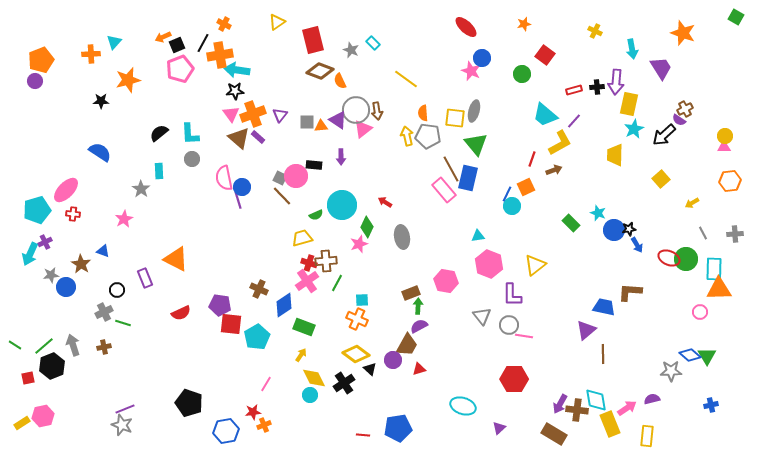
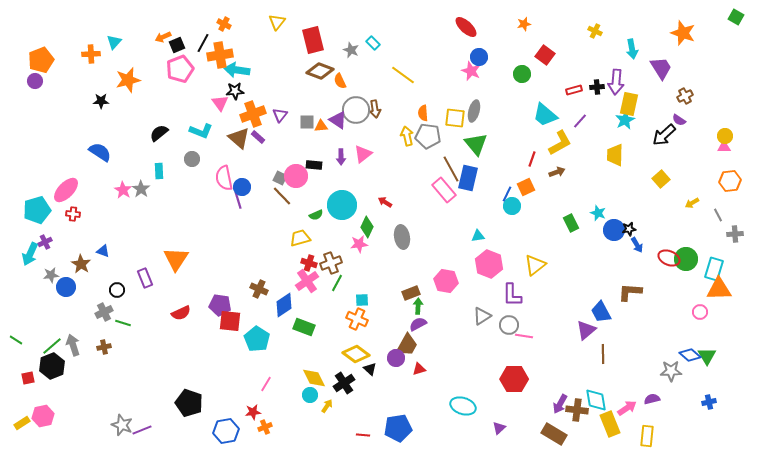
yellow triangle at (277, 22): rotated 18 degrees counterclockwise
blue circle at (482, 58): moved 3 px left, 1 px up
yellow line at (406, 79): moved 3 px left, 4 px up
brown cross at (685, 109): moved 13 px up
brown arrow at (377, 111): moved 2 px left, 2 px up
pink triangle at (231, 114): moved 11 px left, 11 px up
purple line at (574, 121): moved 6 px right
pink triangle at (363, 129): moved 25 px down
cyan star at (634, 129): moved 9 px left, 9 px up
cyan L-shape at (190, 134): moved 11 px right, 3 px up; rotated 65 degrees counterclockwise
brown arrow at (554, 170): moved 3 px right, 2 px down
pink star at (124, 219): moved 1 px left, 29 px up; rotated 12 degrees counterclockwise
green rectangle at (571, 223): rotated 18 degrees clockwise
gray line at (703, 233): moved 15 px right, 18 px up
yellow trapezoid at (302, 238): moved 2 px left
pink star at (359, 244): rotated 12 degrees clockwise
orange triangle at (176, 259): rotated 36 degrees clockwise
brown cross at (326, 261): moved 5 px right, 2 px down; rotated 15 degrees counterclockwise
cyan rectangle at (714, 269): rotated 15 degrees clockwise
blue trapezoid at (604, 307): moved 3 px left, 5 px down; rotated 130 degrees counterclockwise
gray triangle at (482, 316): rotated 36 degrees clockwise
red square at (231, 324): moved 1 px left, 3 px up
purple semicircle at (419, 326): moved 1 px left, 2 px up
cyan pentagon at (257, 337): moved 2 px down; rotated 10 degrees counterclockwise
green line at (15, 345): moved 1 px right, 5 px up
green line at (44, 346): moved 8 px right
yellow arrow at (301, 355): moved 26 px right, 51 px down
purple circle at (393, 360): moved 3 px right, 2 px up
blue cross at (711, 405): moved 2 px left, 3 px up
purple line at (125, 409): moved 17 px right, 21 px down
orange cross at (264, 425): moved 1 px right, 2 px down
